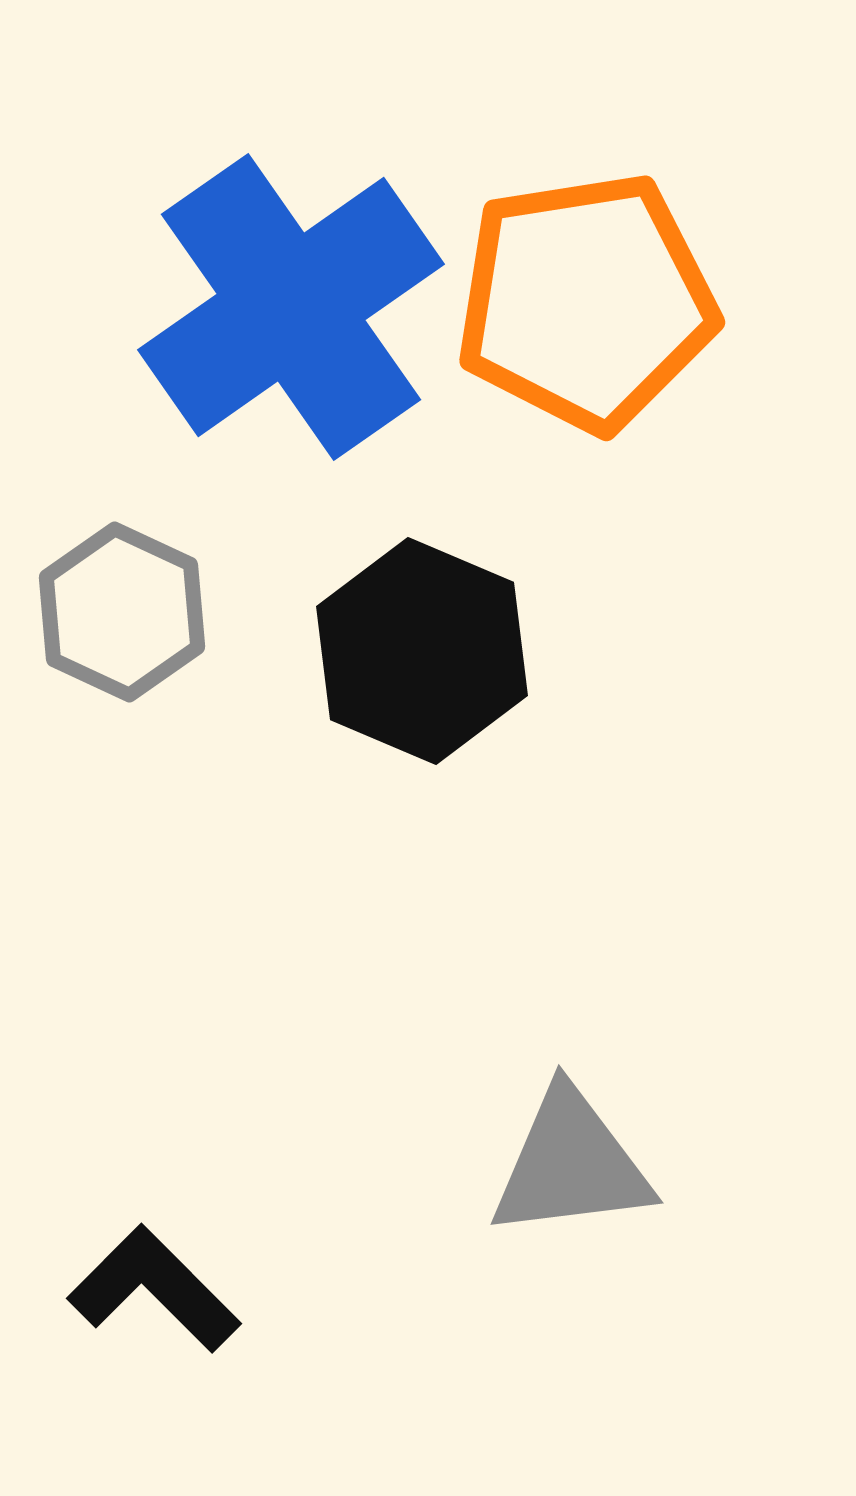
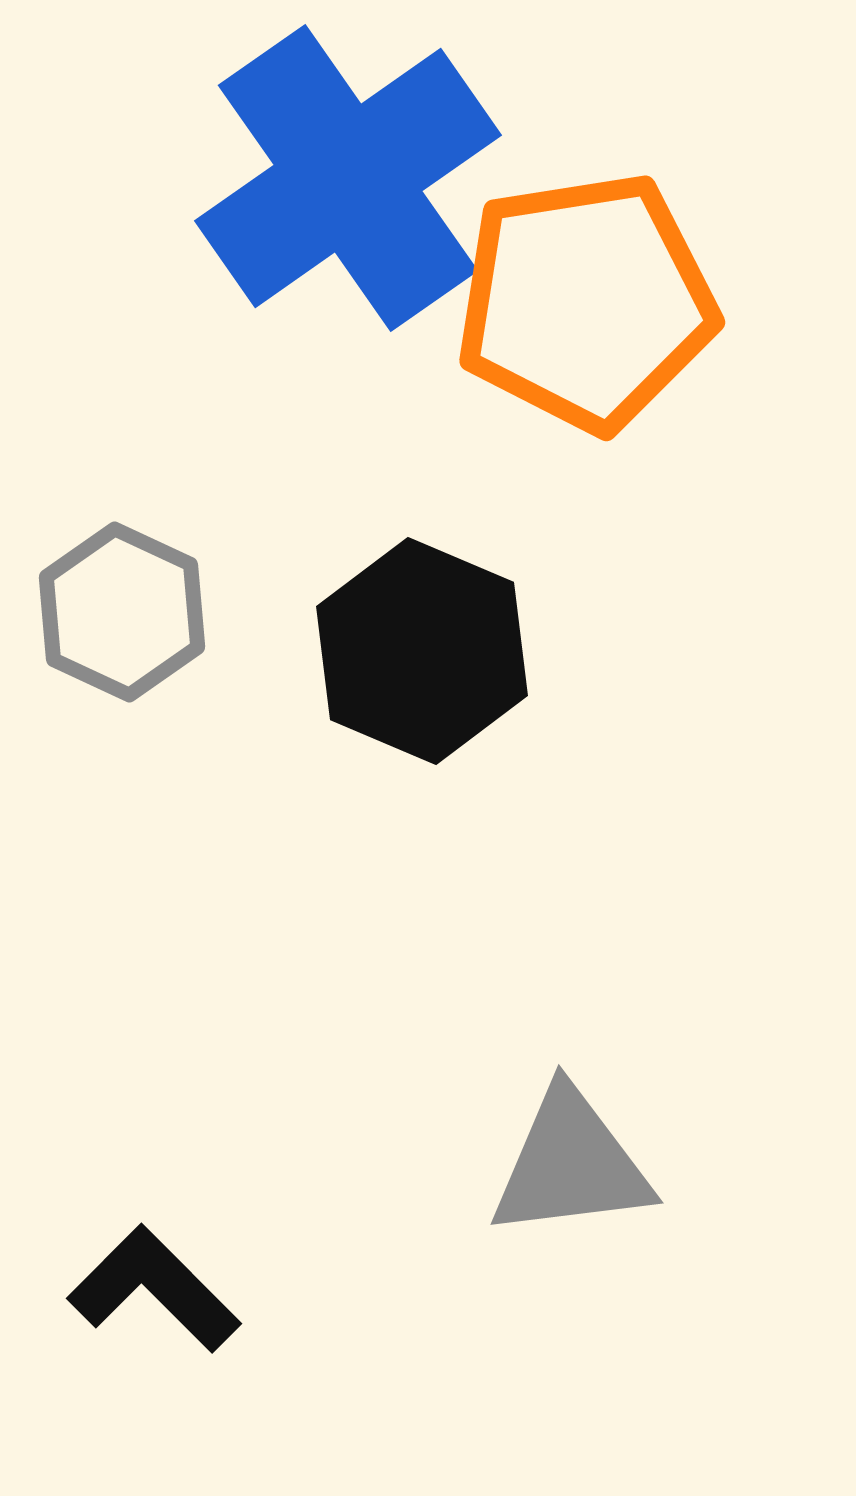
blue cross: moved 57 px right, 129 px up
